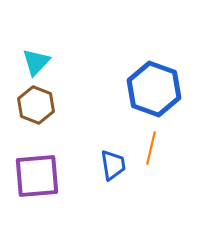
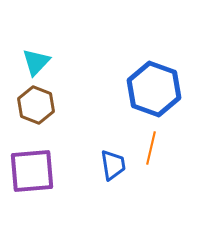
purple square: moved 5 px left, 5 px up
